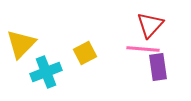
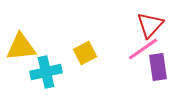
yellow triangle: moved 3 px down; rotated 40 degrees clockwise
pink line: rotated 40 degrees counterclockwise
cyan cross: rotated 8 degrees clockwise
